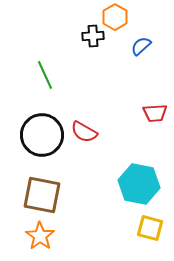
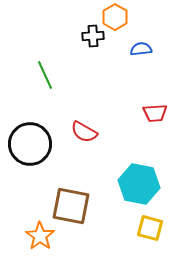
blue semicircle: moved 3 px down; rotated 35 degrees clockwise
black circle: moved 12 px left, 9 px down
brown square: moved 29 px right, 11 px down
